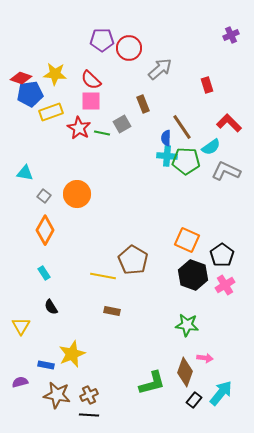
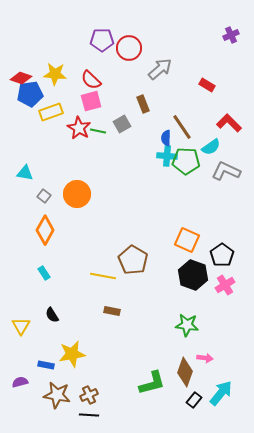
red rectangle at (207, 85): rotated 42 degrees counterclockwise
pink square at (91, 101): rotated 15 degrees counterclockwise
green line at (102, 133): moved 4 px left, 2 px up
black semicircle at (51, 307): moved 1 px right, 8 px down
yellow star at (72, 354): rotated 12 degrees clockwise
